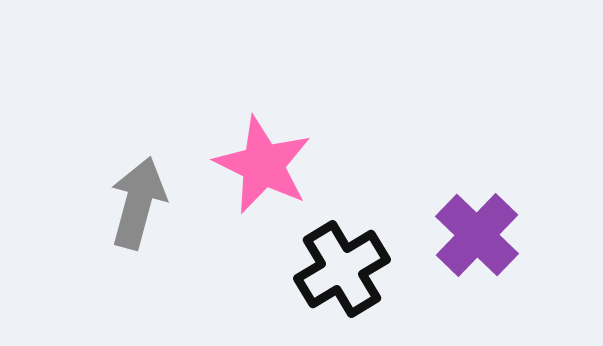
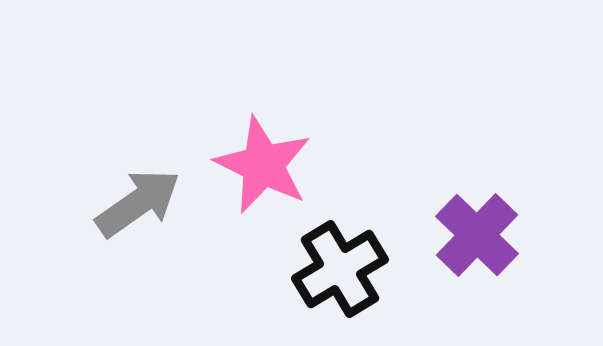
gray arrow: rotated 40 degrees clockwise
black cross: moved 2 px left
